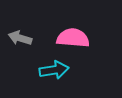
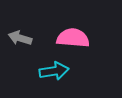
cyan arrow: moved 1 px down
